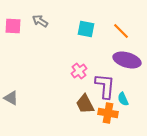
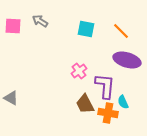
cyan semicircle: moved 3 px down
